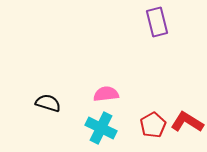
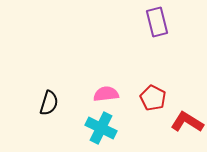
black semicircle: moved 1 px right; rotated 90 degrees clockwise
red pentagon: moved 27 px up; rotated 15 degrees counterclockwise
